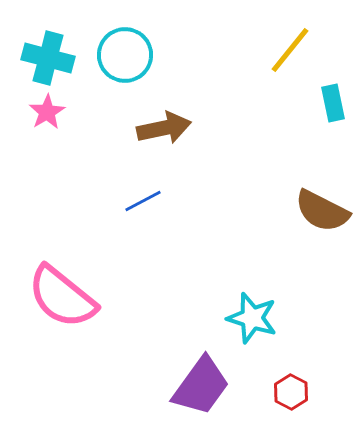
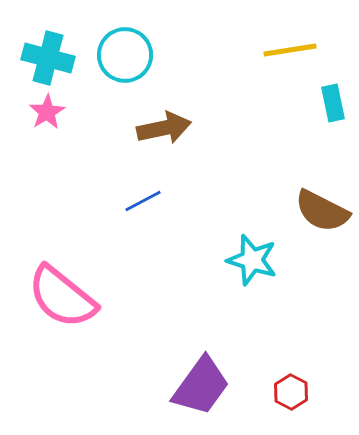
yellow line: rotated 42 degrees clockwise
cyan star: moved 58 px up
